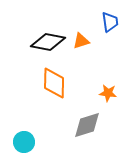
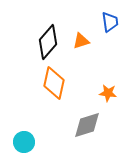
black diamond: rotated 60 degrees counterclockwise
orange diamond: rotated 12 degrees clockwise
